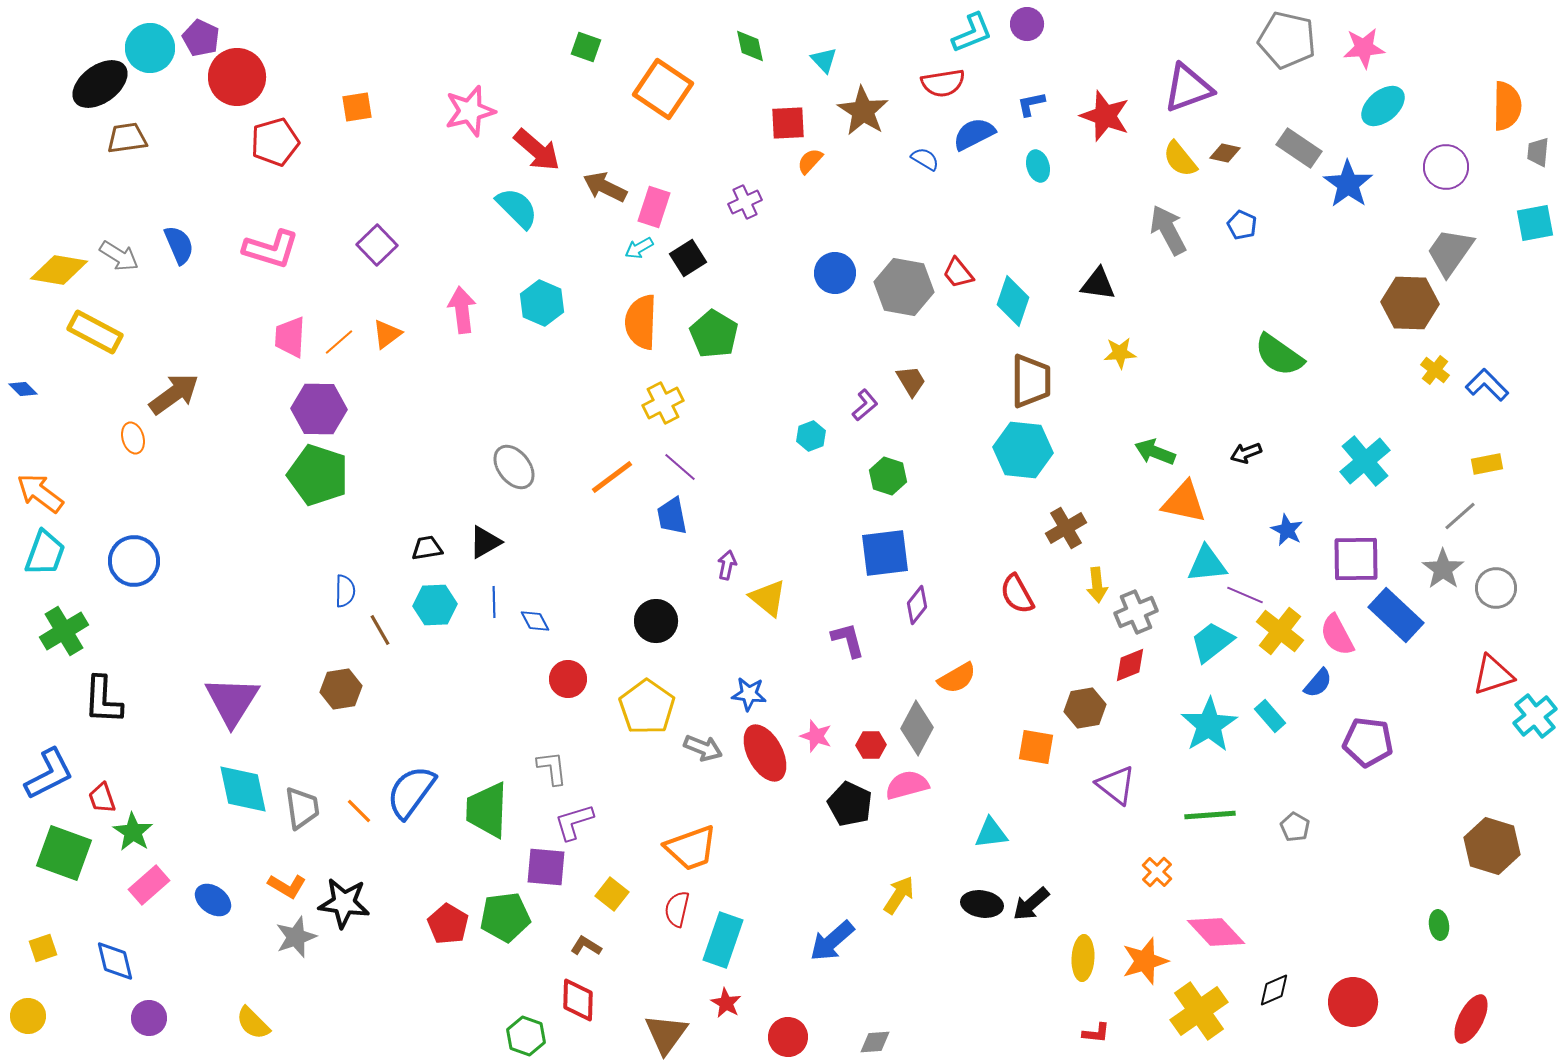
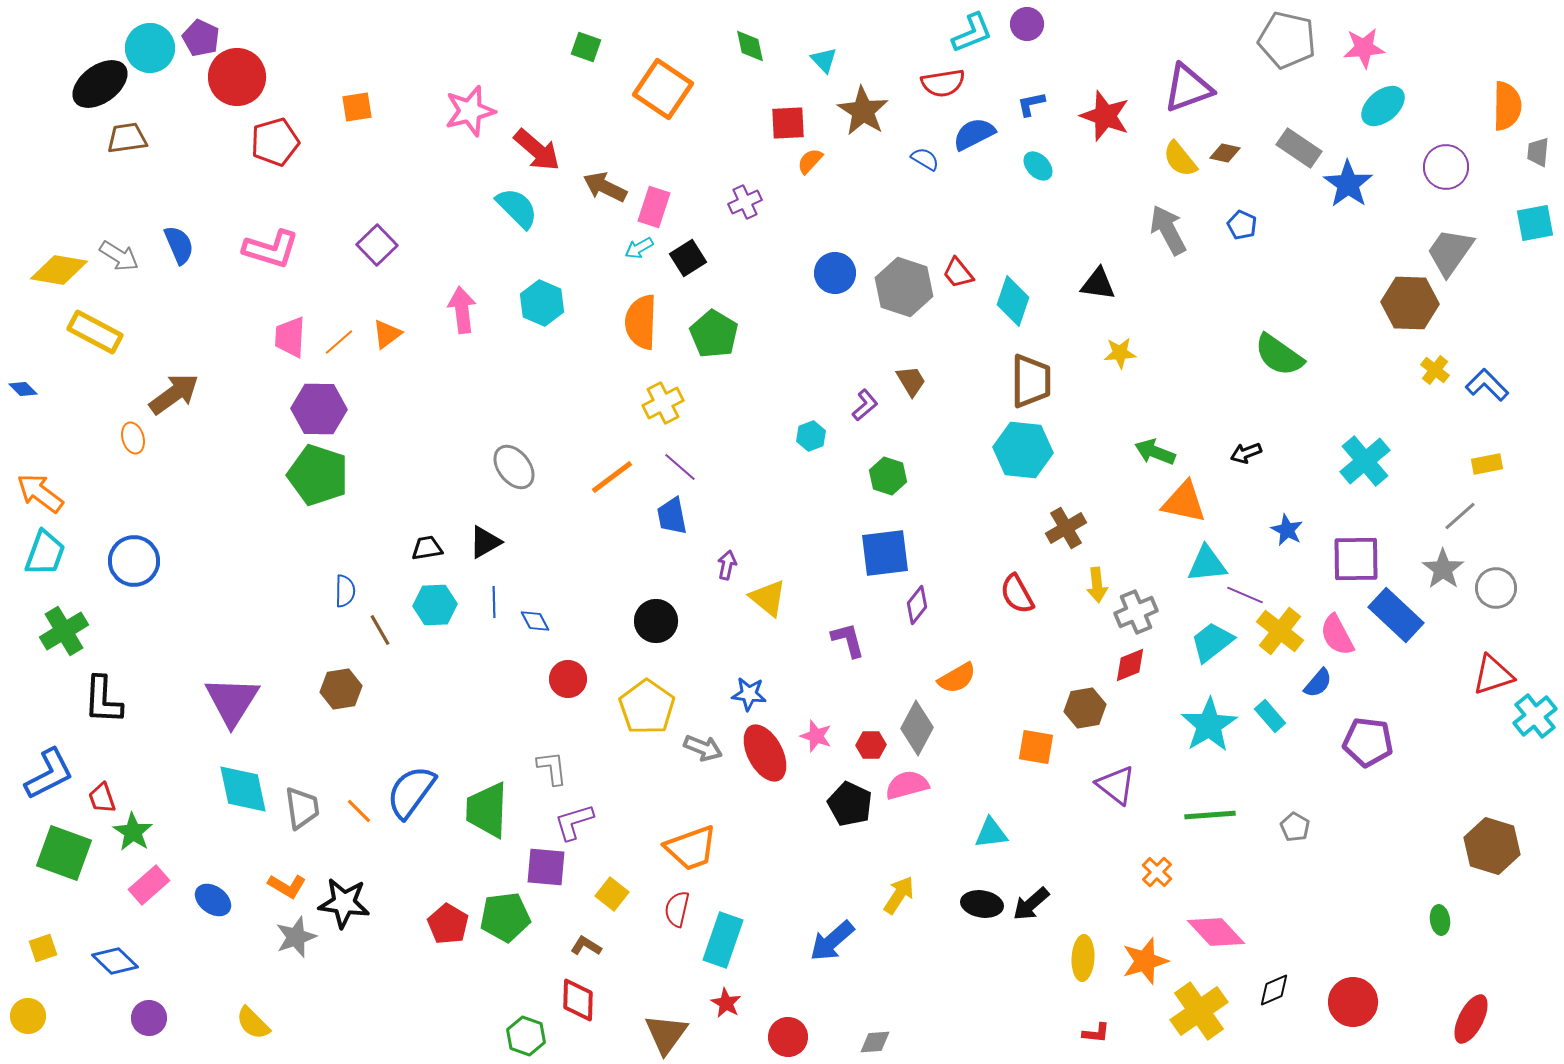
cyan ellipse at (1038, 166): rotated 28 degrees counterclockwise
gray hexagon at (904, 287): rotated 8 degrees clockwise
green ellipse at (1439, 925): moved 1 px right, 5 px up
blue diamond at (115, 961): rotated 33 degrees counterclockwise
